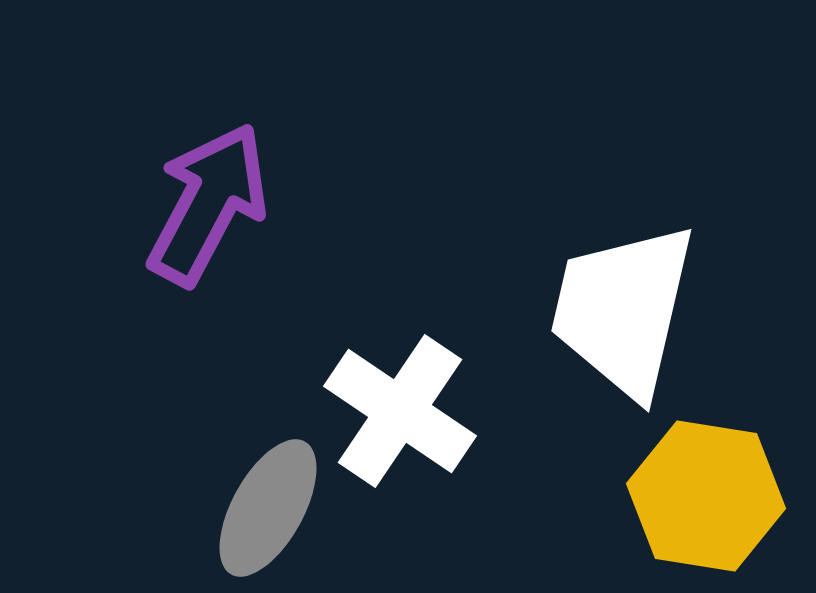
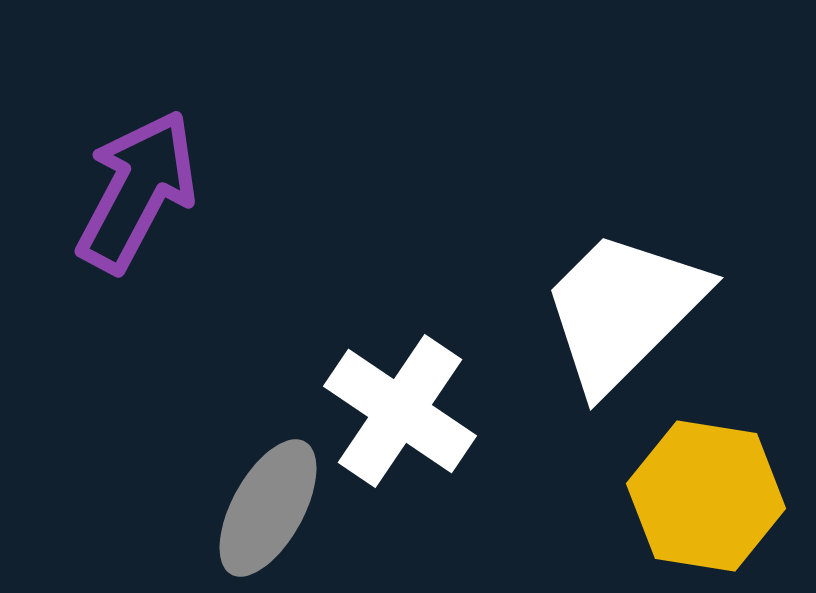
purple arrow: moved 71 px left, 13 px up
white trapezoid: rotated 32 degrees clockwise
